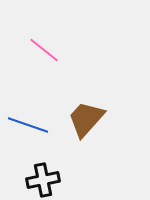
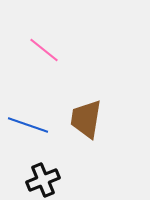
brown trapezoid: rotated 33 degrees counterclockwise
black cross: rotated 12 degrees counterclockwise
